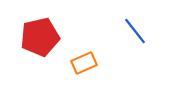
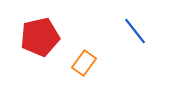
orange rectangle: rotated 30 degrees counterclockwise
